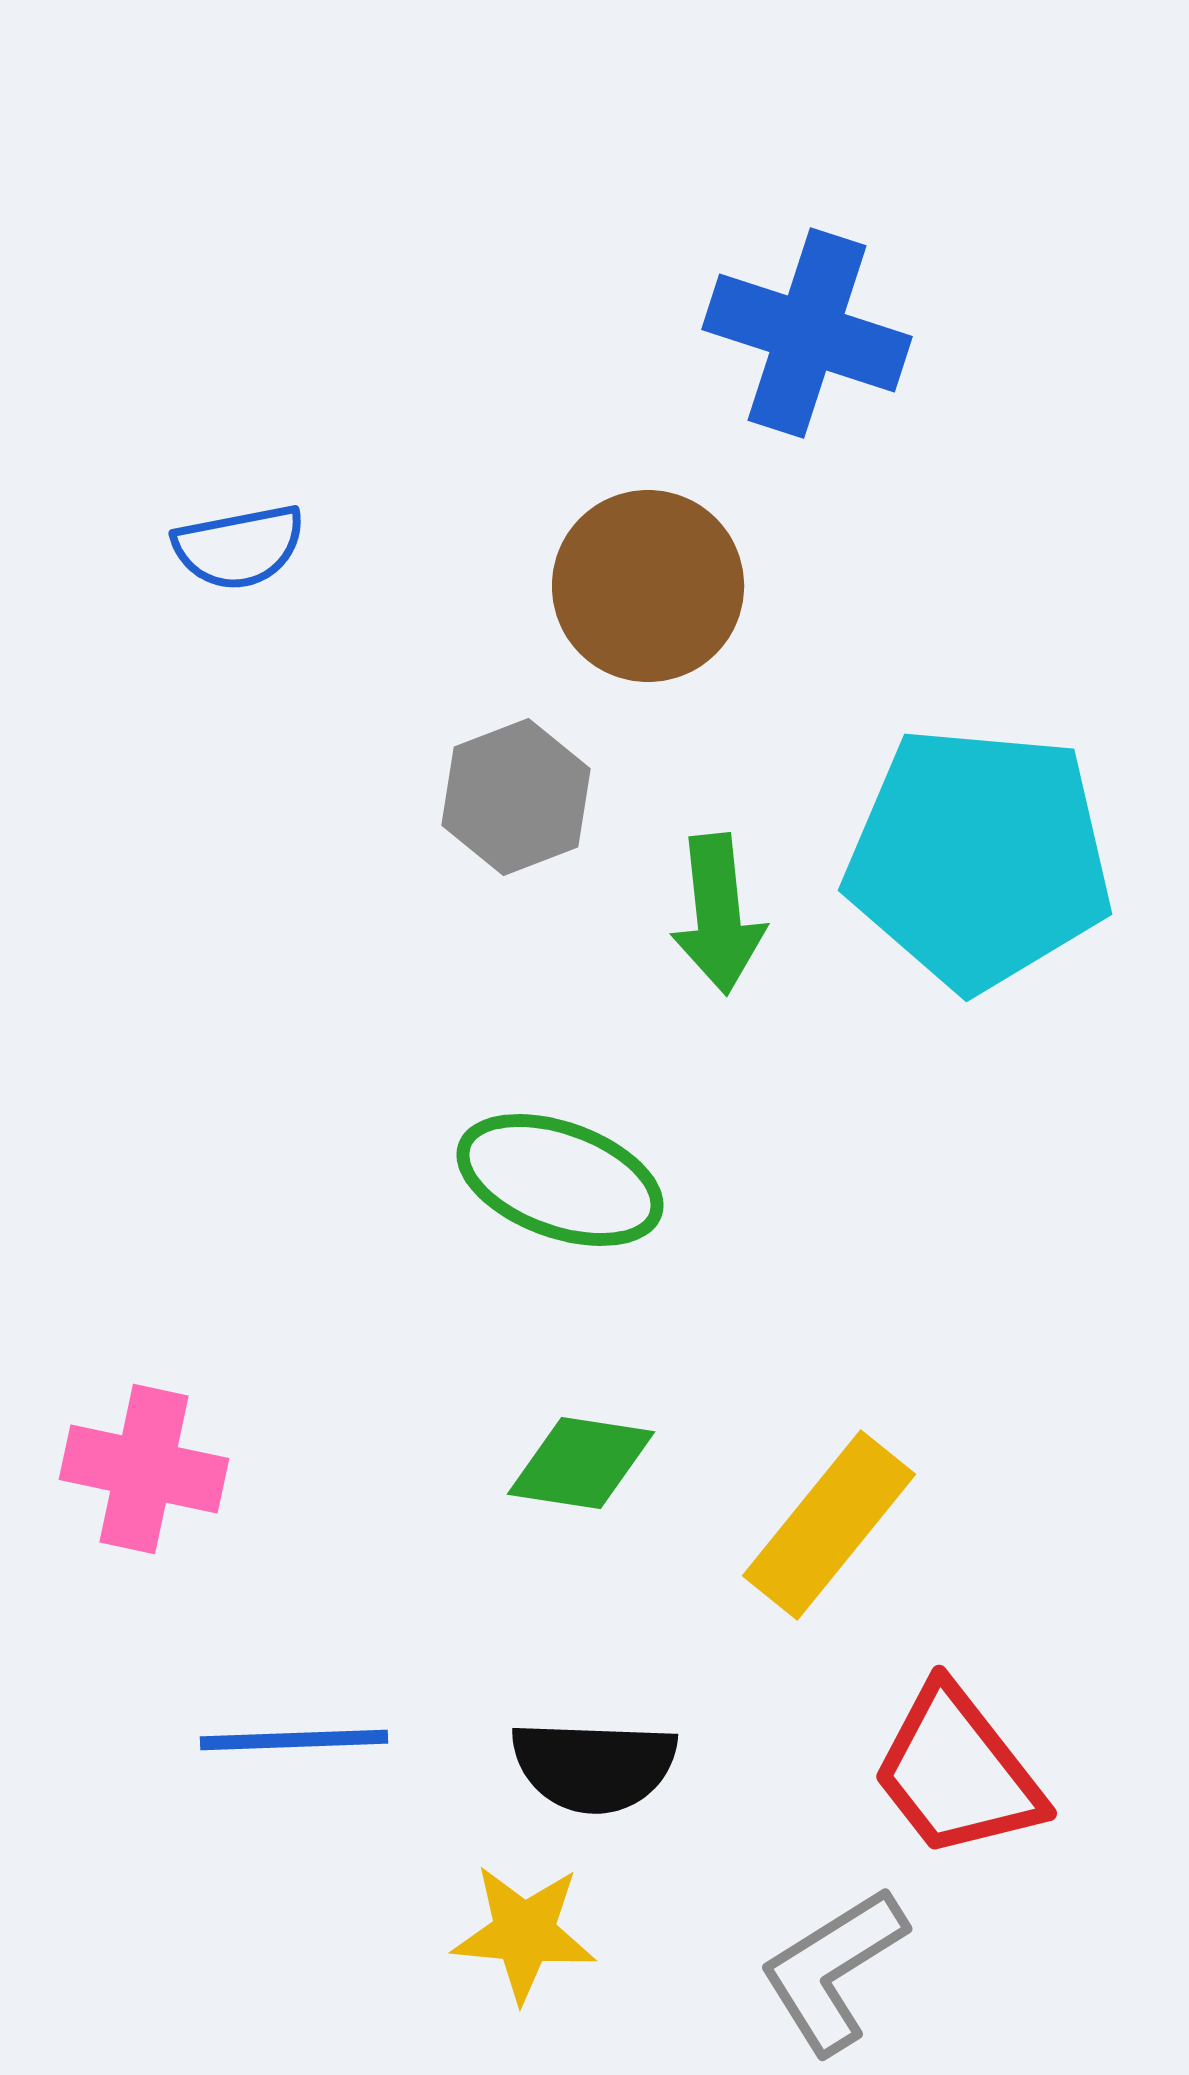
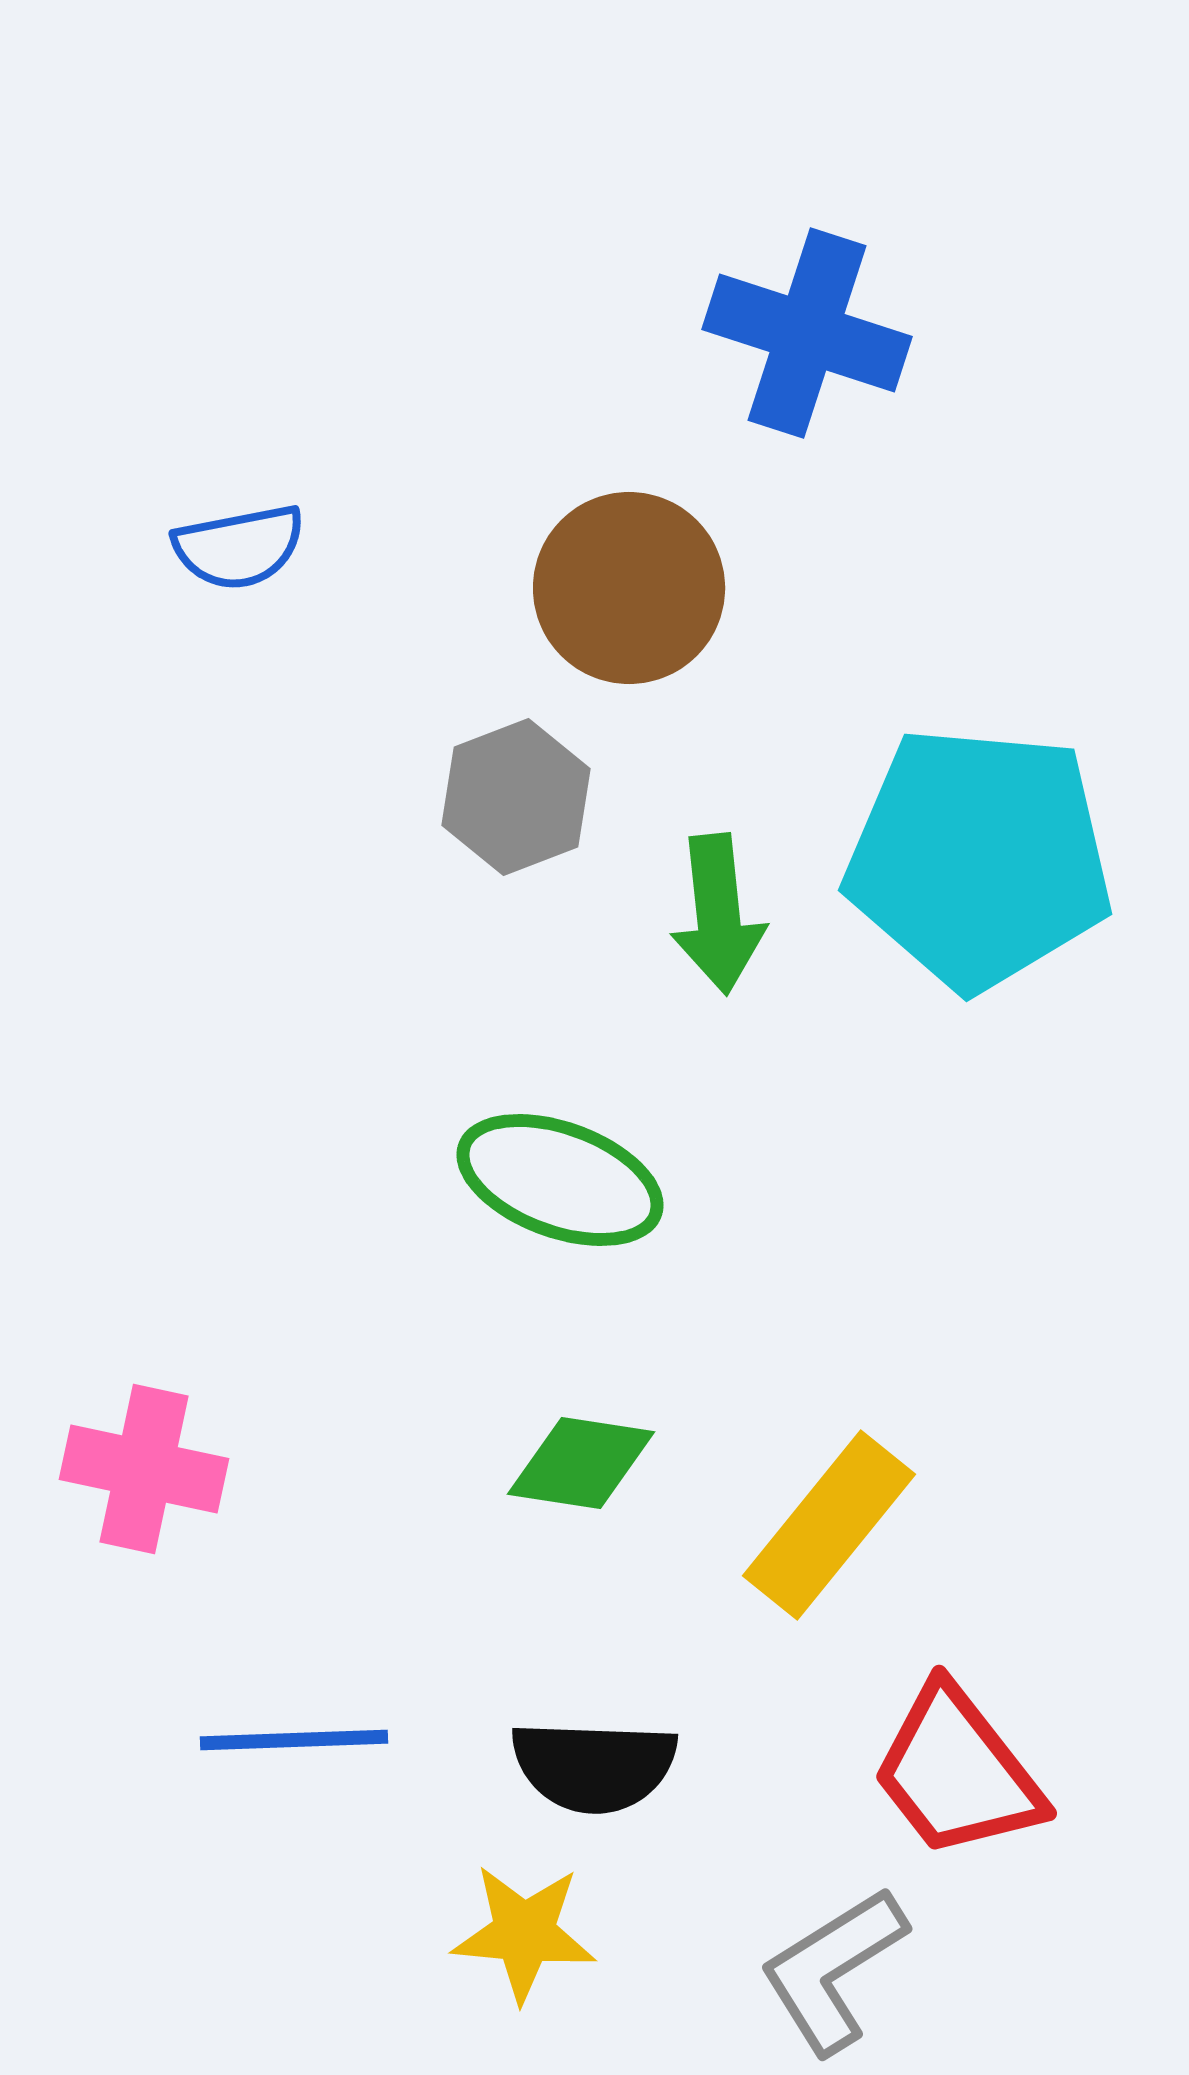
brown circle: moved 19 px left, 2 px down
